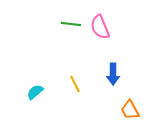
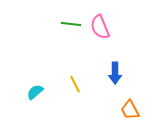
blue arrow: moved 2 px right, 1 px up
